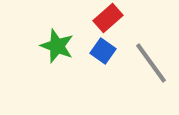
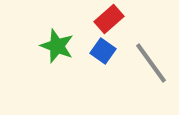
red rectangle: moved 1 px right, 1 px down
